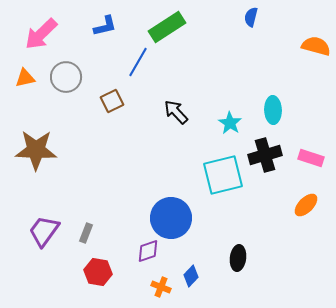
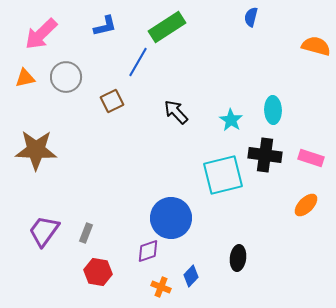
cyan star: moved 1 px right, 3 px up
black cross: rotated 24 degrees clockwise
